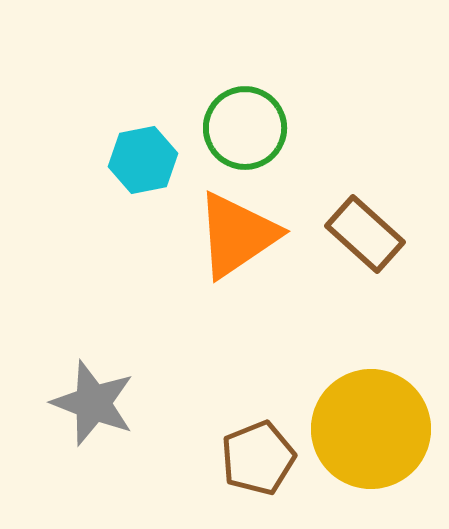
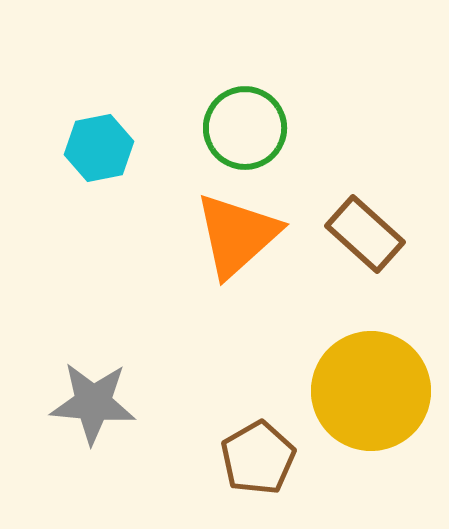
cyan hexagon: moved 44 px left, 12 px up
orange triangle: rotated 8 degrees counterclockwise
gray star: rotated 16 degrees counterclockwise
yellow circle: moved 38 px up
brown pentagon: rotated 8 degrees counterclockwise
